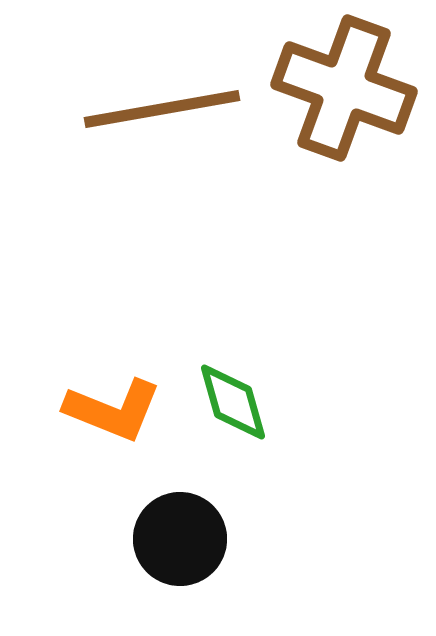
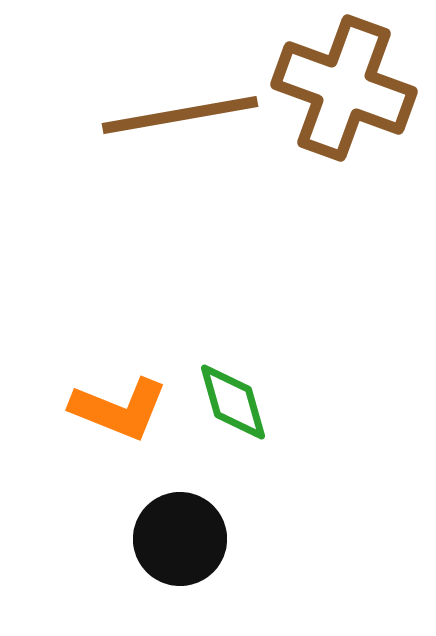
brown line: moved 18 px right, 6 px down
orange L-shape: moved 6 px right, 1 px up
